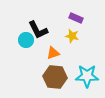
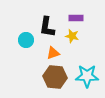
purple rectangle: rotated 24 degrees counterclockwise
black L-shape: moved 9 px right, 3 px up; rotated 35 degrees clockwise
